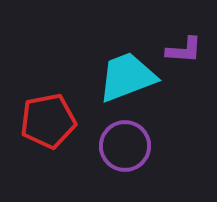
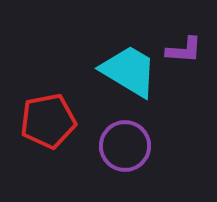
cyan trapezoid: moved 2 px right, 6 px up; rotated 52 degrees clockwise
